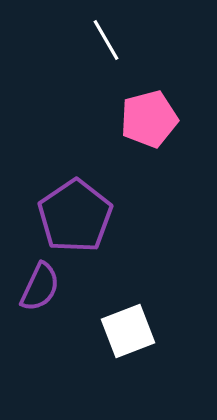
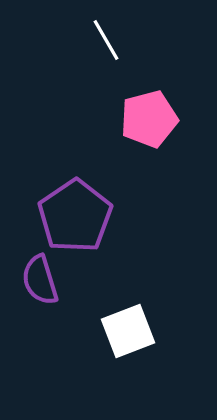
purple semicircle: moved 7 px up; rotated 138 degrees clockwise
